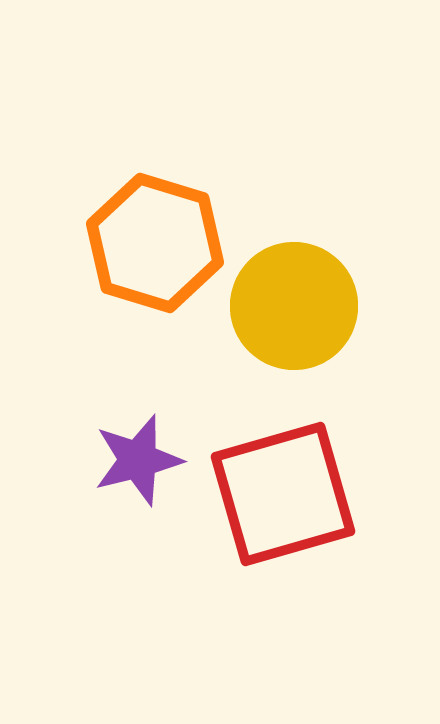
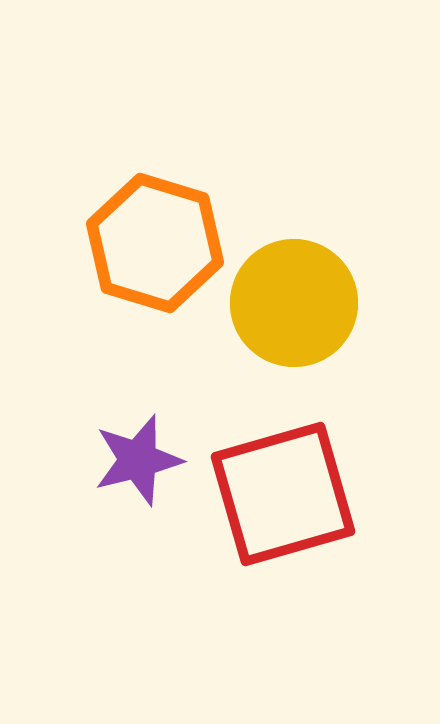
yellow circle: moved 3 px up
